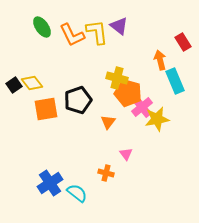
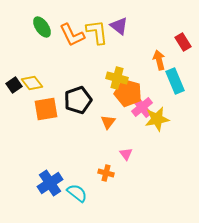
orange arrow: moved 1 px left
